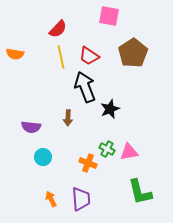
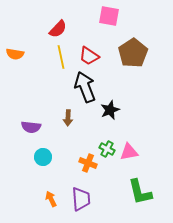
black star: moved 1 px down
